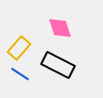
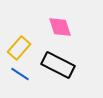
pink diamond: moved 1 px up
